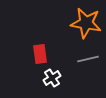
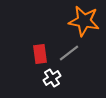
orange star: moved 2 px left, 2 px up
gray line: moved 19 px left, 6 px up; rotated 25 degrees counterclockwise
